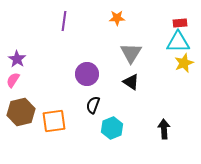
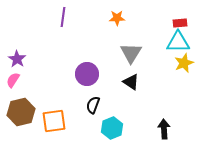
purple line: moved 1 px left, 4 px up
